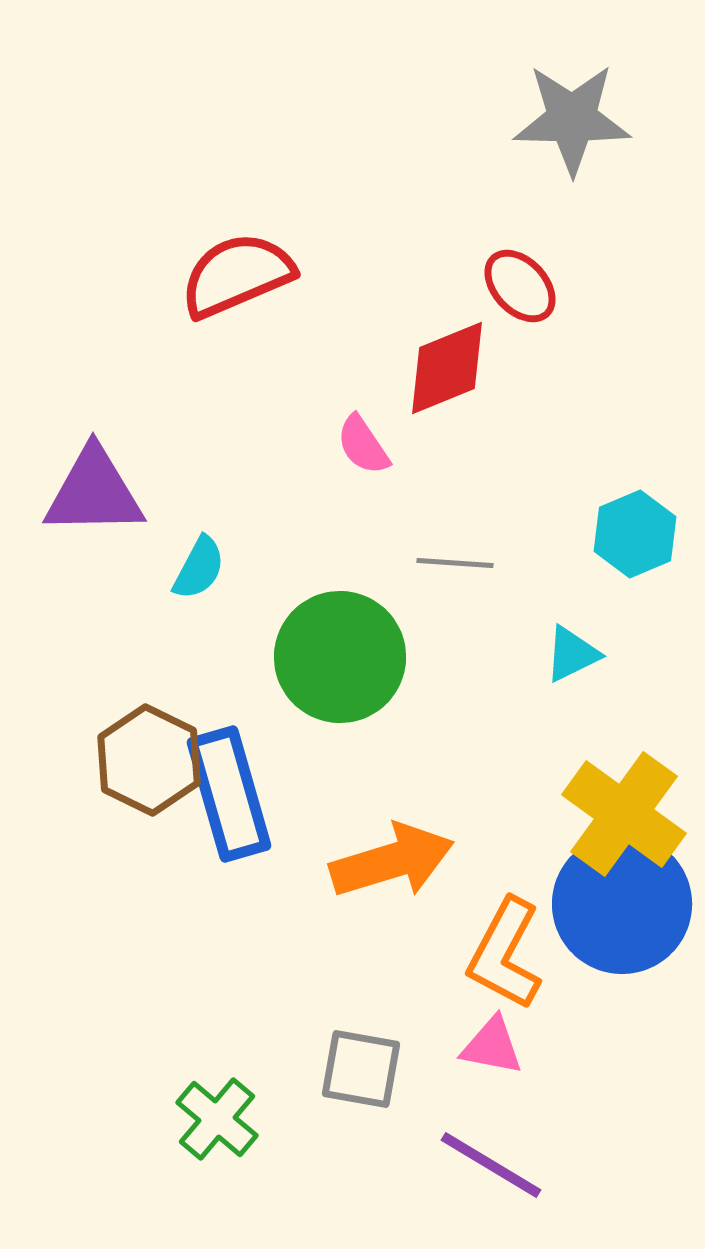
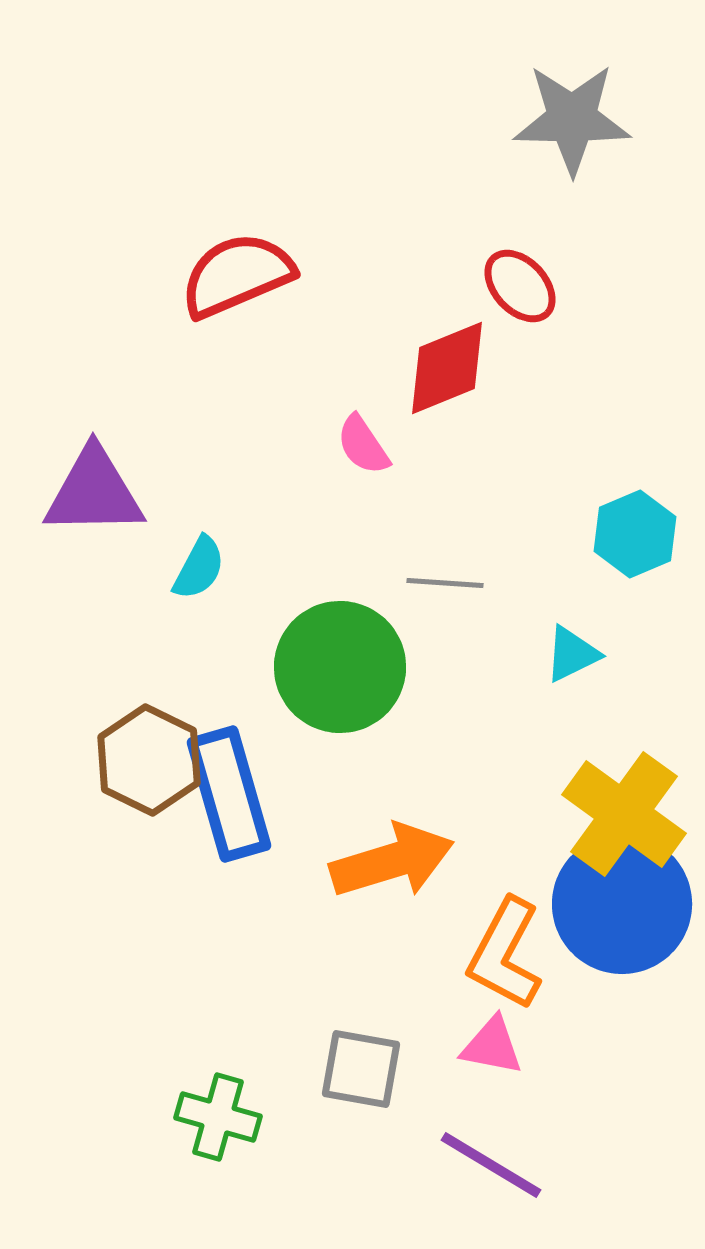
gray line: moved 10 px left, 20 px down
green circle: moved 10 px down
green cross: moved 1 px right, 2 px up; rotated 24 degrees counterclockwise
